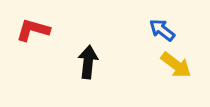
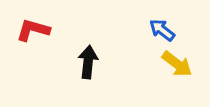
yellow arrow: moved 1 px right, 1 px up
